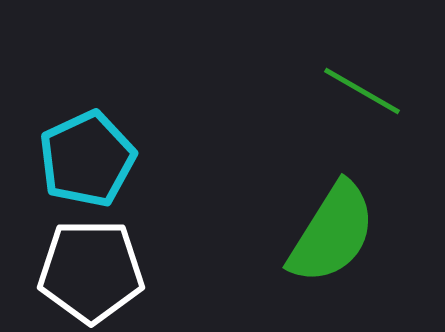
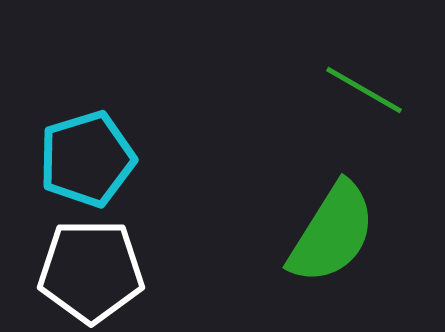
green line: moved 2 px right, 1 px up
cyan pentagon: rotated 8 degrees clockwise
